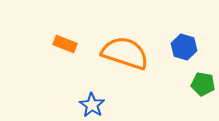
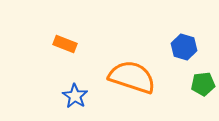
orange semicircle: moved 7 px right, 24 px down
green pentagon: rotated 15 degrees counterclockwise
blue star: moved 17 px left, 9 px up
